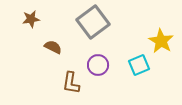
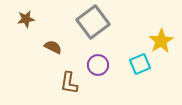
brown star: moved 5 px left
yellow star: rotated 10 degrees clockwise
cyan square: moved 1 px right, 1 px up
brown L-shape: moved 2 px left
